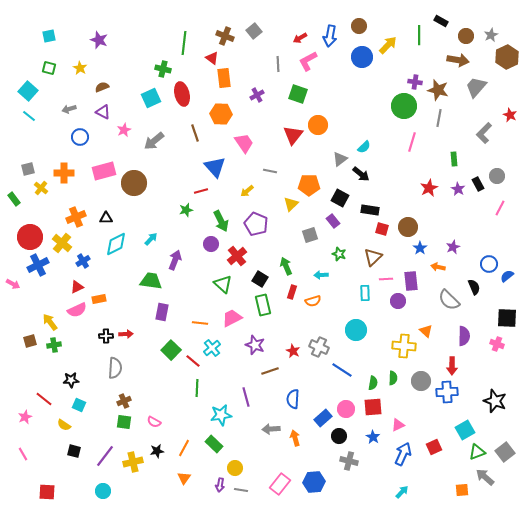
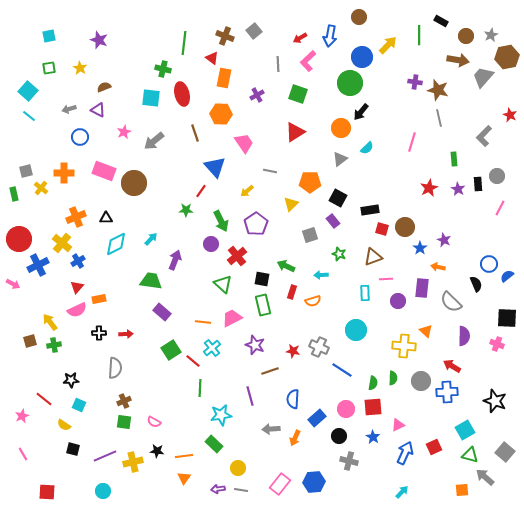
brown circle at (359, 26): moved 9 px up
brown hexagon at (507, 57): rotated 15 degrees clockwise
pink L-shape at (308, 61): rotated 15 degrees counterclockwise
green square at (49, 68): rotated 24 degrees counterclockwise
orange rectangle at (224, 78): rotated 18 degrees clockwise
brown semicircle at (102, 87): moved 2 px right
gray trapezoid at (476, 87): moved 7 px right, 10 px up
cyan square at (151, 98): rotated 30 degrees clockwise
green circle at (404, 106): moved 54 px left, 23 px up
purple triangle at (103, 112): moved 5 px left, 2 px up
gray line at (439, 118): rotated 24 degrees counterclockwise
orange circle at (318, 125): moved 23 px right, 3 px down
pink star at (124, 130): moved 2 px down
gray L-shape at (484, 133): moved 3 px down
red triangle at (293, 135): moved 2 px right, 3 px up; rotated 20 degrees clockwise
cyan semicircle at (364, 147): moved 3 px right, 1 px down
gray square at (28, 169): moved 2 px left, 2 px down
pink rectangle at (104, 171): rotated 35 degrees clockwise
black arrow at (361, 174): moved 62 px up; rotated 90 degrees clockwise
black rectangle at (478, 184): rotated 24 degrees clockwise
orange pentagon at (309, 185): moved 1 px right, 3 px up
red line at (201, 191): rotated 40 degrees counterclockwise
black square at (340, 198): moved 2 px left
green rectangle at (14, 199): moved 5 px up; rotated 24 degrees clockwise
green star at (186, 210): rotated 16 degrees clockwise
black rectangle at (370, 210): rotated 18 degrees counterclockwise
purple pentagon at (256, 224): rotated 15 degrees clockwise
brown circle at (408, 227): moved 3 px left
red circle at (30, 237): moved 11 px left, 2 px down
purple star at (453, 247): moved 9 px left, 7 px up; rotated 24 degrees counterclockwise
brown triangle at (373, 257): rotated 24 degrees clockwise
blue cross at (83, 261): moved 5 px left
green arrow at (286, 266): rotated 42 degrees counterclockwise
black square at (260, 279): moved 2 px right; rotated 21 degrees counterclockwise
purple rectangle at (411, 281): moved 11 px right, 7 px down; rotated 12 degrees clockwise
red triangle at (77, 287): rotated 24 degrees counterclockwise
black semicircle at (474, 287): moved 2 px right, 3 px up
gray semicircle at (449, 300): moved 2 px right, 2 px down
purple rectangle at (162, 312): rotated 60 degrees counterclockwise
orange line at (200, 323): moved 3 px right, 1 px up
black cross at (106, 336): moved 7 px left, 3 px up
green square at (171, 350): rotated 12 degrees clockwise
red star at (293, 351): rotated 16 degrees counterclockwise
red arrow at (452, 366): rotated 120 degrees clockwise
green line at (197, 388): moved 3 px right
purple line at (246, 397): moved 4 px right, 1 px up
pink star at (25, 417): moved 3 px left, 1 px up
blue rectangle at (323, 418): moved 6 px left
orange arrow at (295, 438): rotated 140 degrees counterclockwise
orange line at (184, 448): moved 8 px down; rotated 54 degrees clockwise
black square at (74, 451): moved 1 px left, 2 px up
black star at (157, 451): rotated 16 degrees clockwise
green triangle at (477, 452): moved 7 px left, 3 px down; rotated 36 degrees clockwise
gray square at (505, 452): rotated 12 degrees counterclockwise
blue arrow at (403, 454): moved 2 px right, 1 px up
purple line at (105, 456): rotated 30 degrees clockwise
yellow circle at (235, 468): moved 3 px right
purple arrow at (220, 485): moved 2 px left, 4 px down; rotated 72 degrees clockwise
